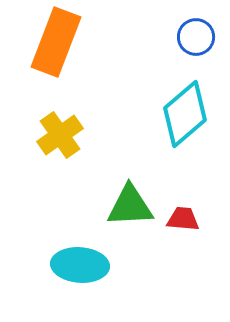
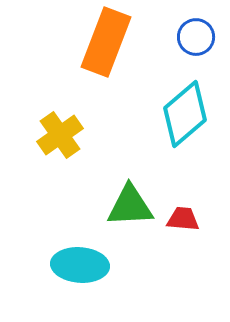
orange rectangle: moved 50 px right
